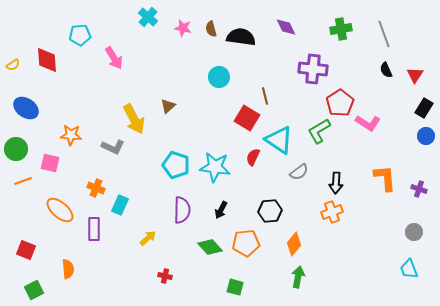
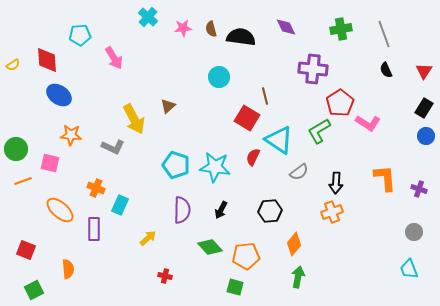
pink star at (183, 28): rotated 18 degrees counterclockwise
red triangle at (415, 75): moved 9 px right, 4 px up
blue ellipse at (26, 108): moved 33 px right, 13 px up
orange pentagon at (246, 243): moved 13 px down
